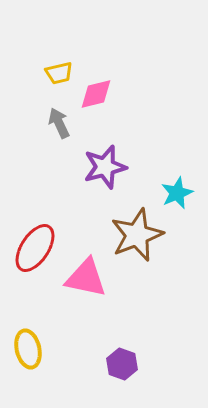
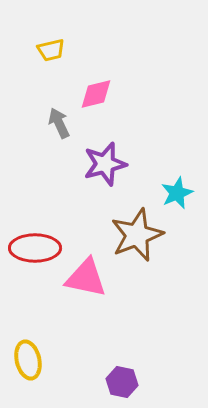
yellow trapezoid: moved 8 px left, 23 px up
purple star: moved 3 px up
red ellipse: rotated 57 degrees clockwise
yellow ellipse: moved 11 px down
purple hexagon: moved 18 px down; rotated 8 degrees counterclockwise
